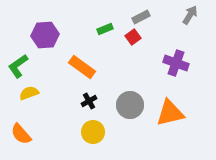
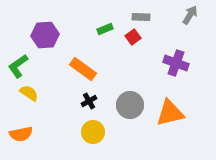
gray rectangle: rotated 30 degrees clockwise
orange rectangle: moved 1 px right, 2 px down
yellow semicircle: rotated 54 degrees clockwise
orange semicircle: rotated 60 degrees counterclockwise
